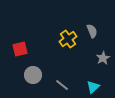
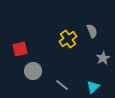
gray circle: moved 4 px up
